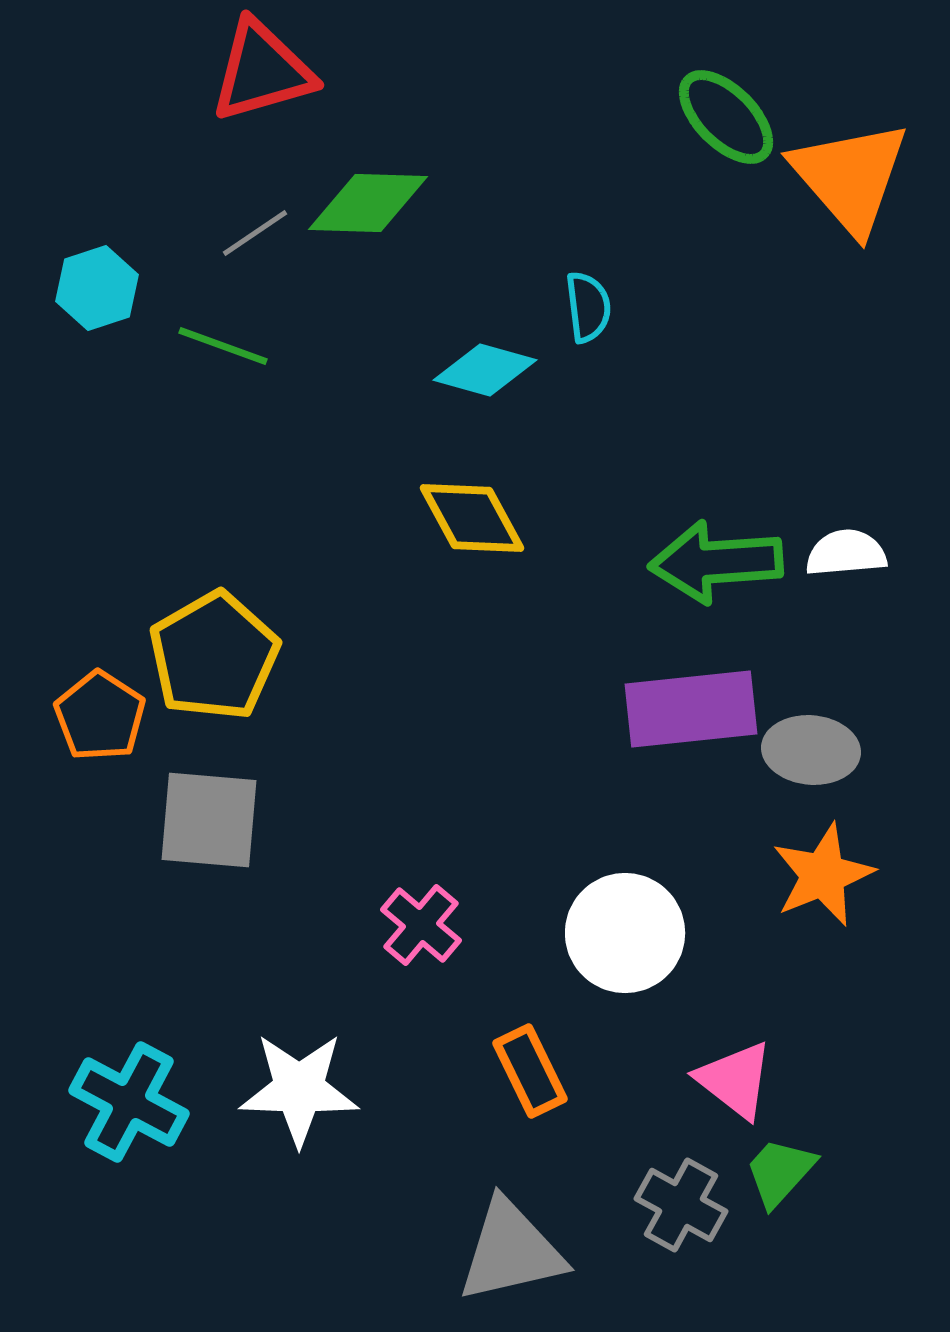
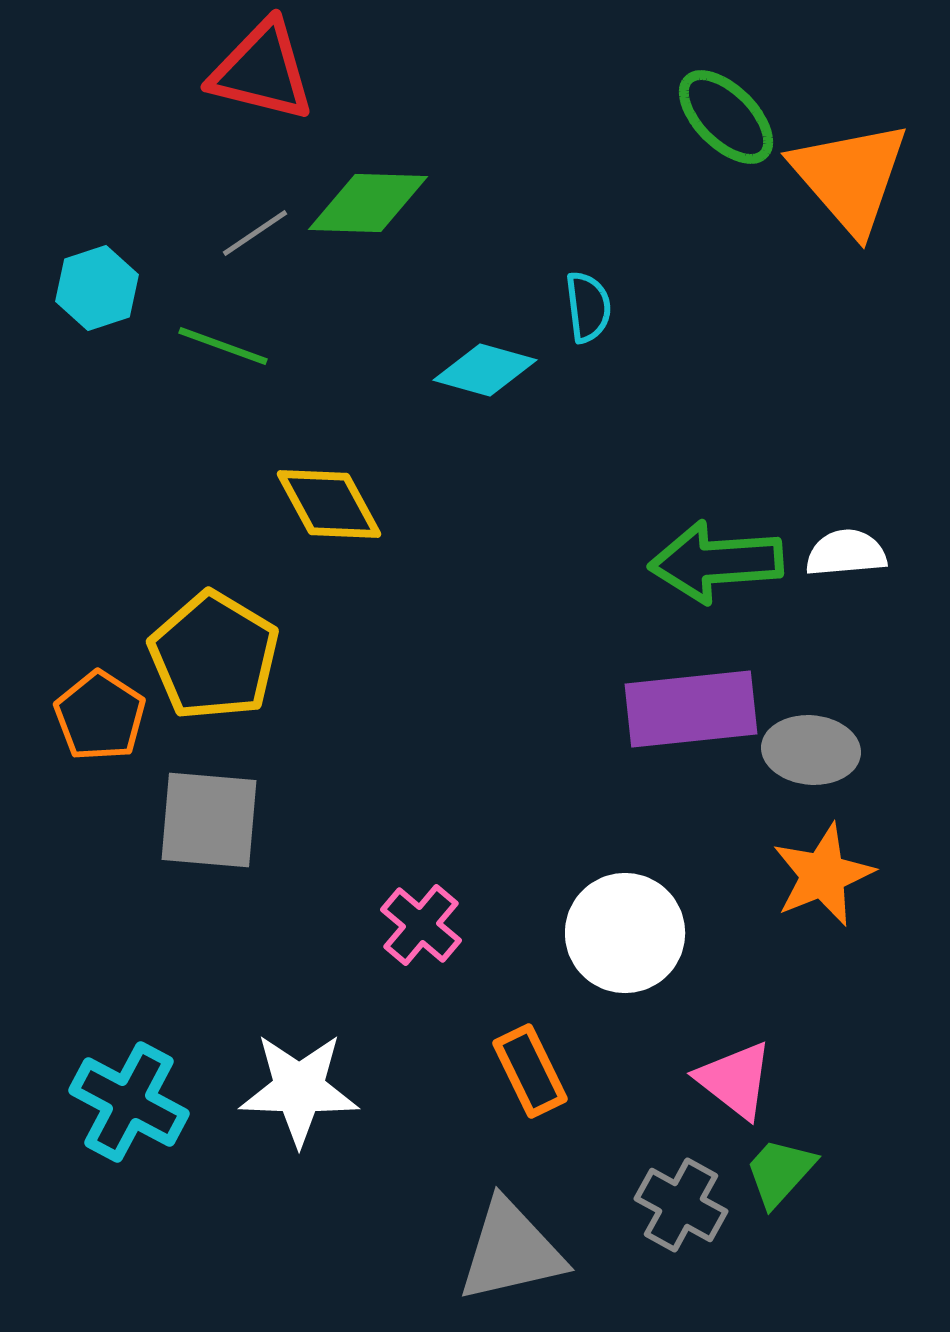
red triangle: rotated 30 degrees clockwise
yellow diamond: moved 143 px left, 14 px up
yellow pentagon: rotated 11 degrees counterclockwise
